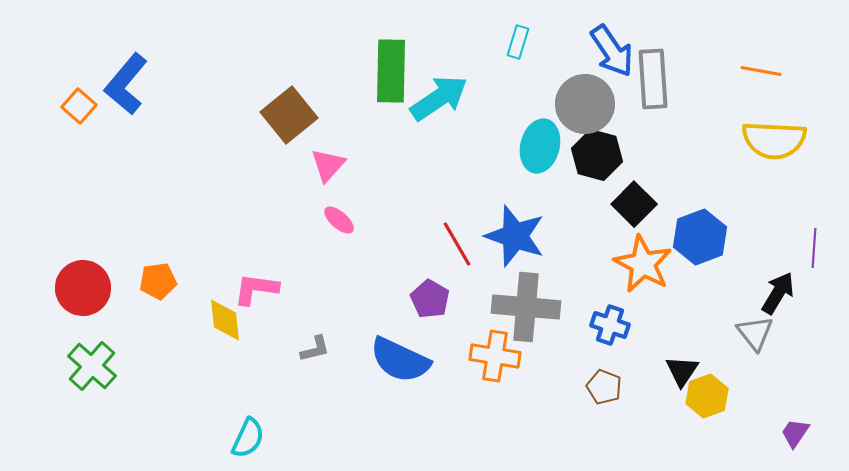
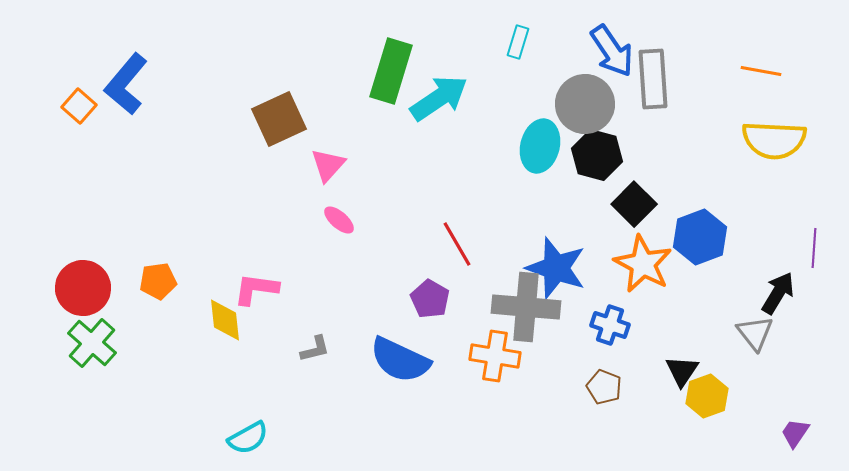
green rectangle: rotated 16 degrees clockwise
brown square: moved 10 px left, 4 px down; rotated 14 degrees clockwise
blue star: moved 41 px right, 32 px down
green cross: moved 23 px up
cyan semicircle: rotated 36 degrees clockwise
